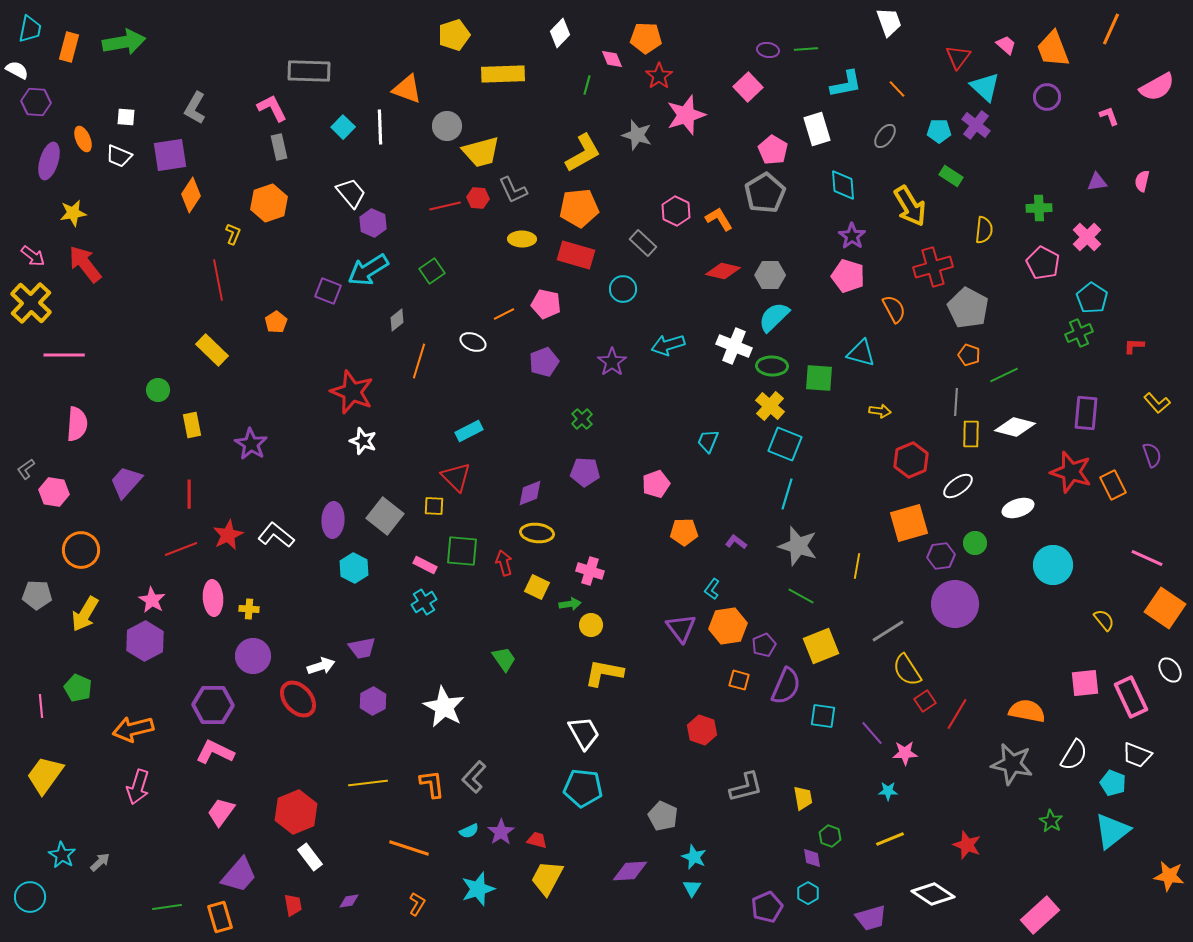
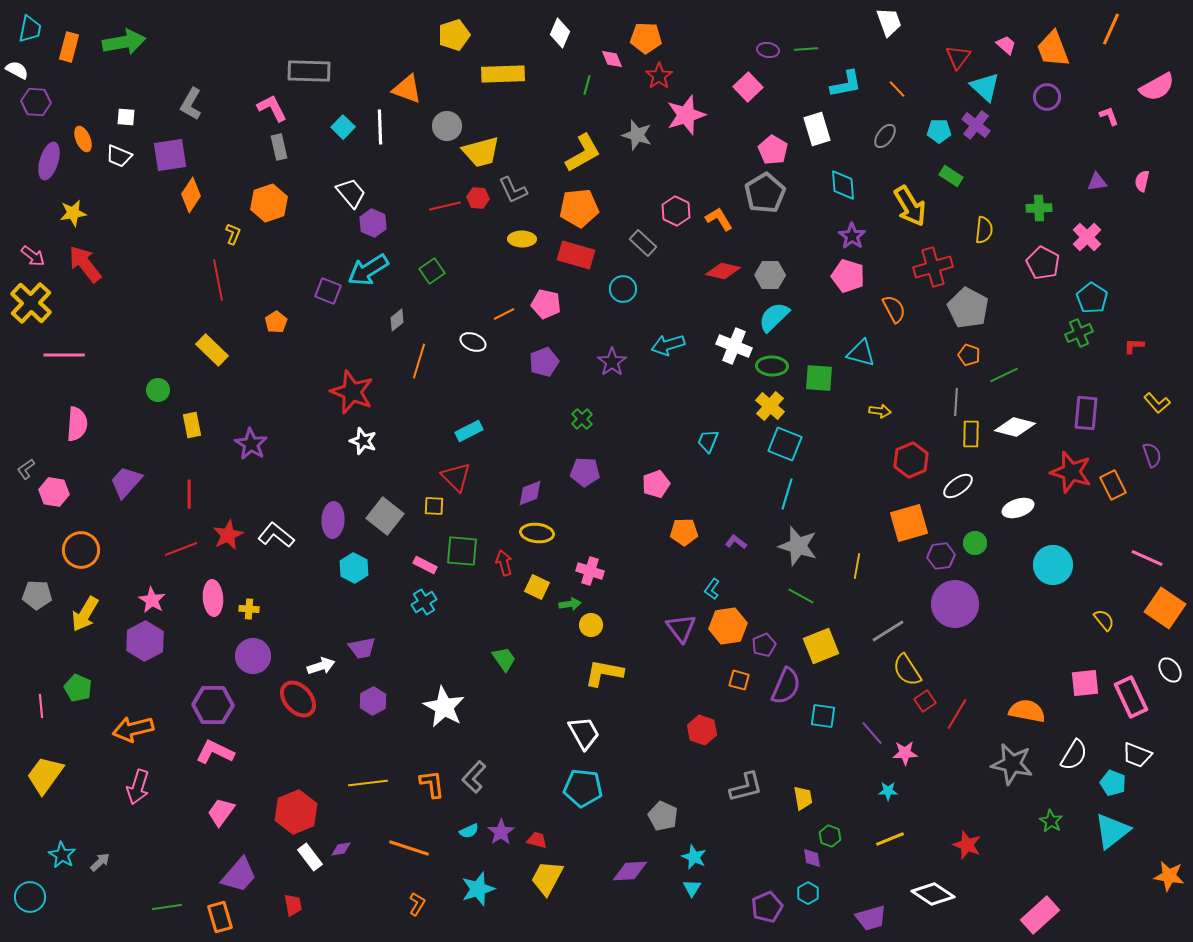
white diamond at (560, 33): rotated 20 degrees counterclockwise
gray L-shape at (195, 108): moved 4 px left, 4 px up
purple diamond at (349, 901): moved 8 px left, 52 px up
